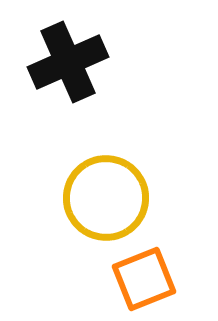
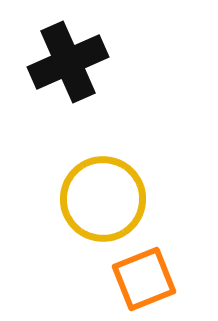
yellow circle: moved 3 px left, 1 px down
